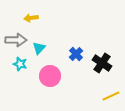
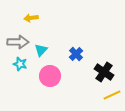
gray arrow: moved 2 px right, 2 px down
cyan triangle: moved 2 px right, 2 px down
black cross: moved 2 px right, 9 px down
yellow line: moved 1 px right, 1 px up
